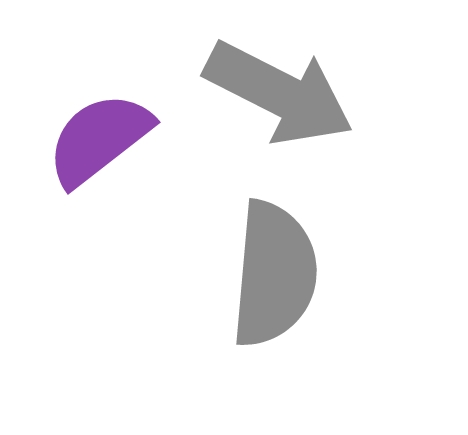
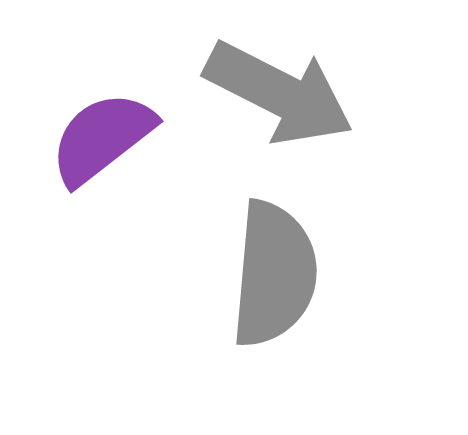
purple semicircle: moved 3 px right, 1 px up
